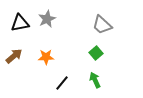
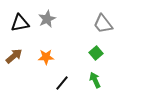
gray trapezoid: moved 1 px right, 1 px up; rotated 10 degrees clockwise
